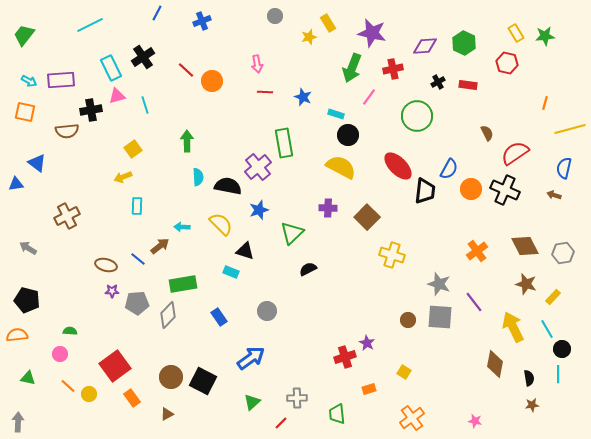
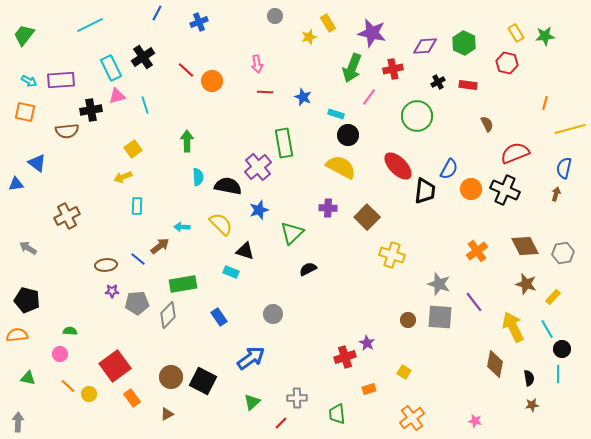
blue cross at (202, 21): moved 3 px left, 1 px down
brown semicircle at (487, 133): moved 9 px up
red semicircle at (515, 153): rotated 12 degrees clockwise
brown arrow at (554, 195): moved 2 px right, 1 px up; rotated 88 degrees clockwise
brown ellipse at (106, 265): rotated 20 degrees counterclockwise
gray circle at (267, 311): moved 6 px right, 3 px down
